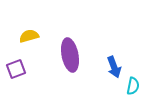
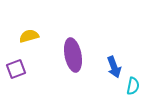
purple ellipse: moved 3 px right
